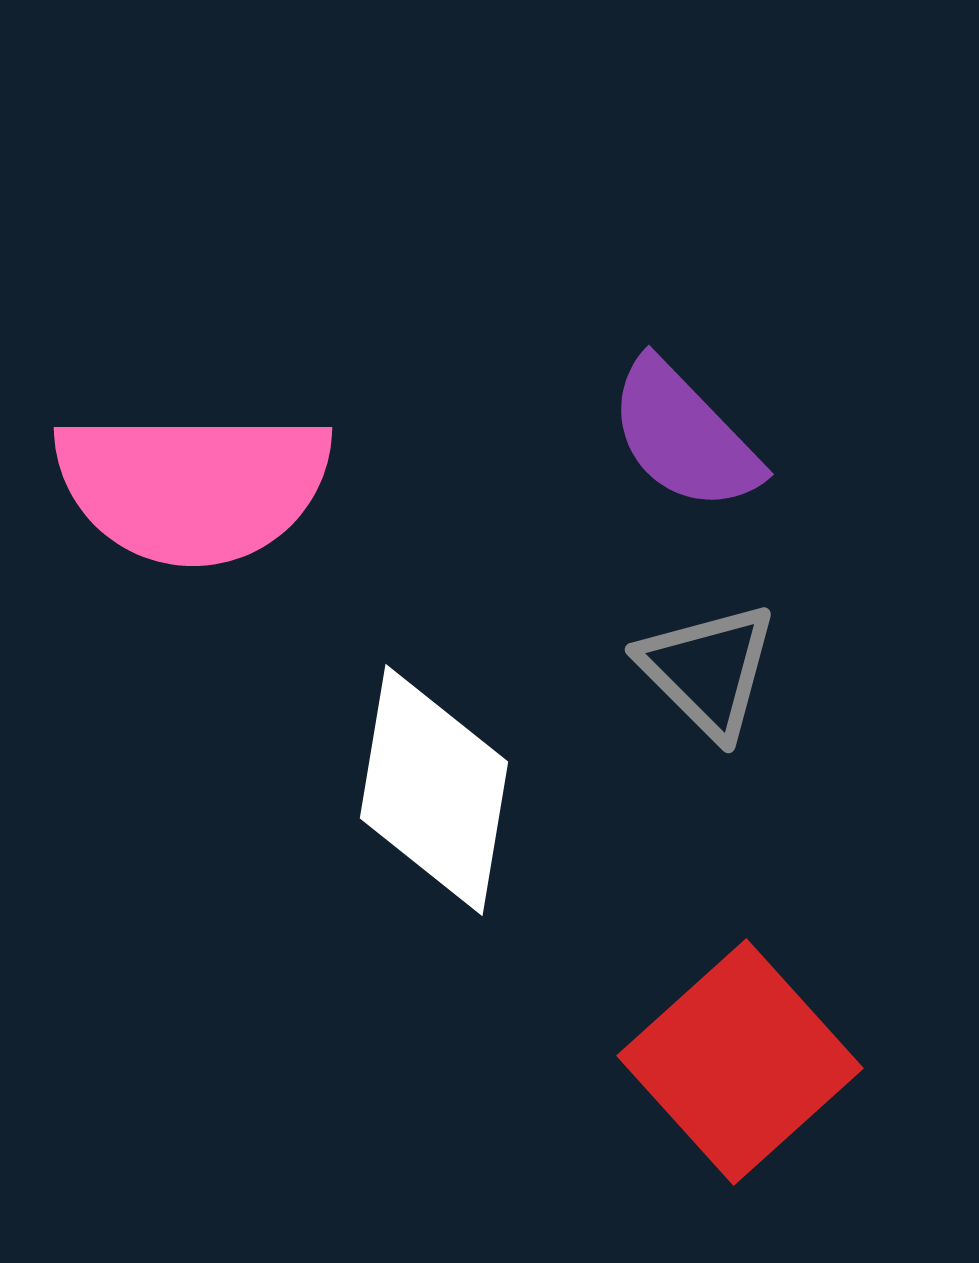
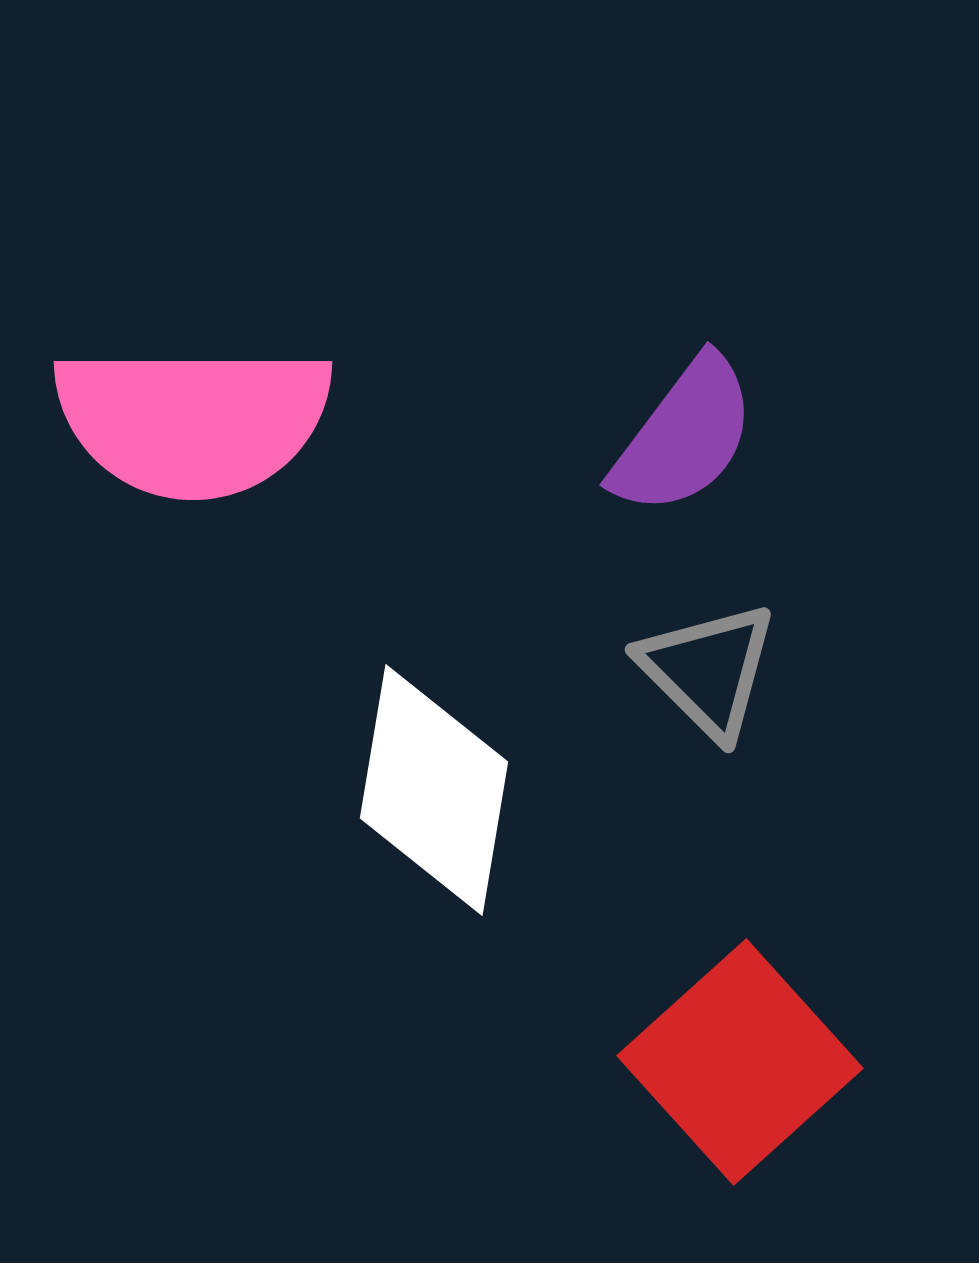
purple semicircle: rotated 99 degrees counterclockwise
pink semicircle: moved 66 px up
